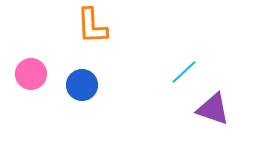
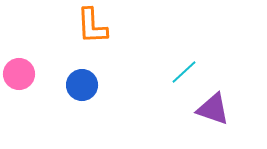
pink circle: moved 12 px left
